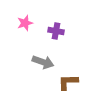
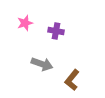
gray arrow: moved 1 px left, 2 px down
brown L-shape: moved 4 px right, 2 px up; rotated 50 degrees counterclockwise
